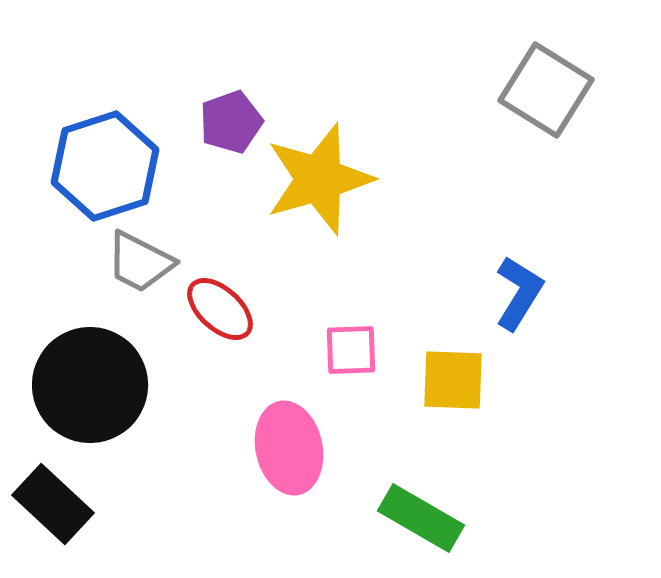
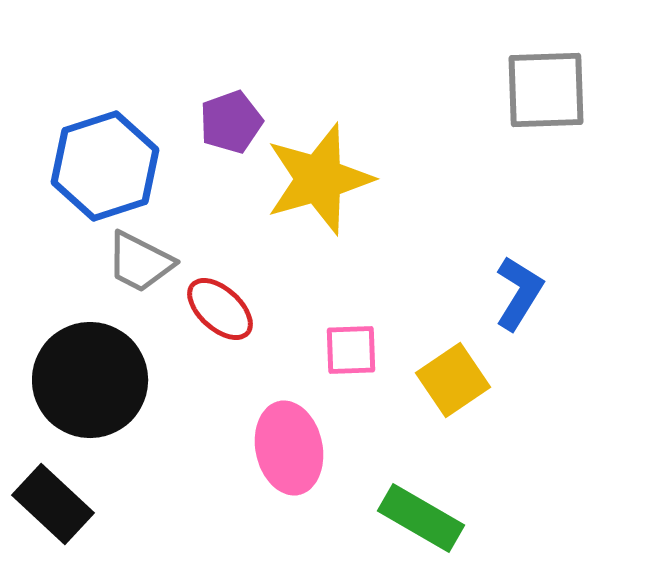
gray square: rotated 34 degrees counterclockwise
yellow square: rotated 36 degrees counterclockwise
black circle: moved 5 px up
